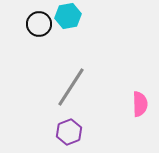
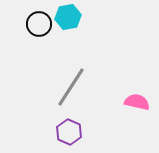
cyan hexagon: moved 1 px down
pink semicircle: moved 3 px left, 2 px up; rotated 75 degrees counterclockwise
purple hexagon: rotated 15 degrees counterclockwise
